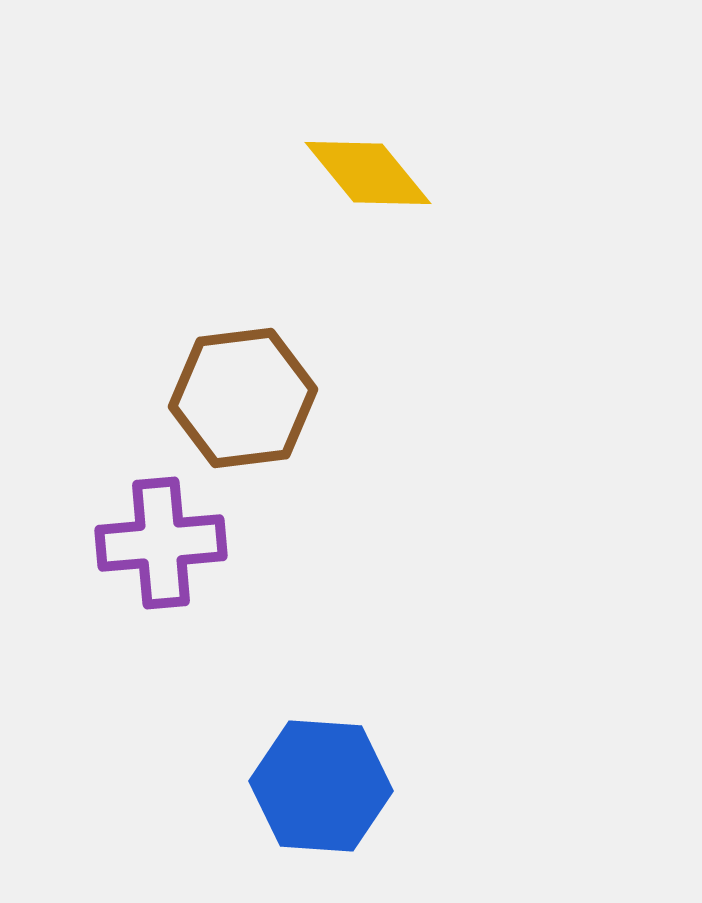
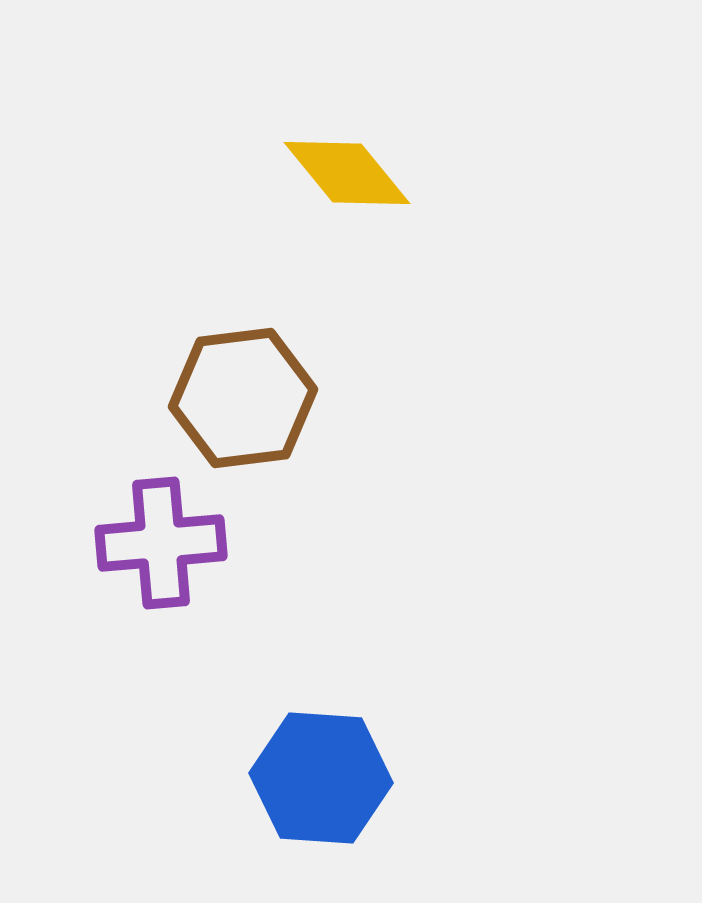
yellow diamond: moved 21 px left
blue hexagon: moved 8 px up
